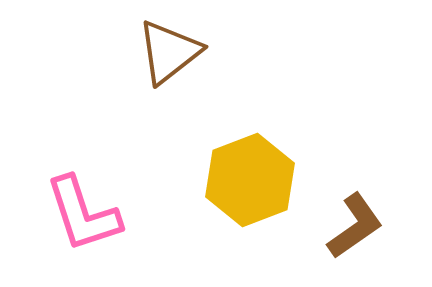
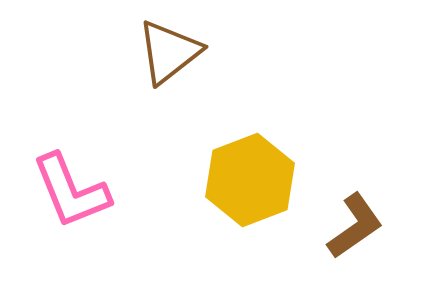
pink L-shape: moved 12 px left, 23 px up; rotated 4 degrees counterclockwise
